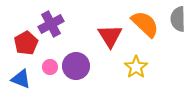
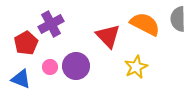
orange semicircle: rotated 16 degrees counterclockwise
red triangle: moved 2 px left; rotated 12 degrees counterclockwise
yellow star: rotated 10 degrees clockwise
